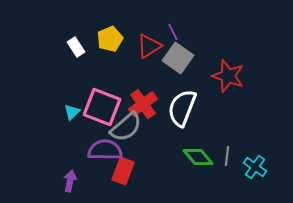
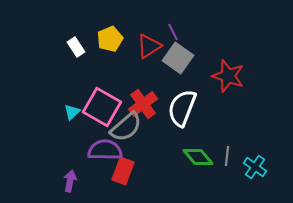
pink square: rotated 9 degrees clockwise
